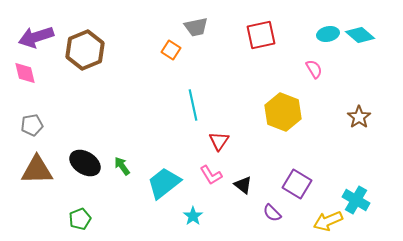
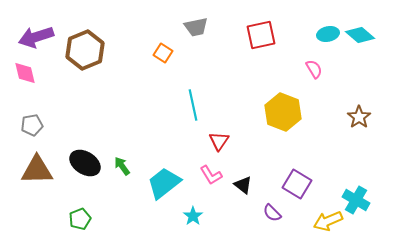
orange square: moved 8 px left, 3 px down
